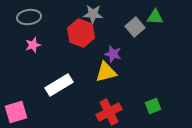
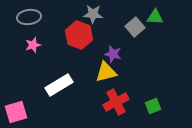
red hexagon: moved 2 px left, 2 px down
red cross: moved 7 px right, 10 px up
